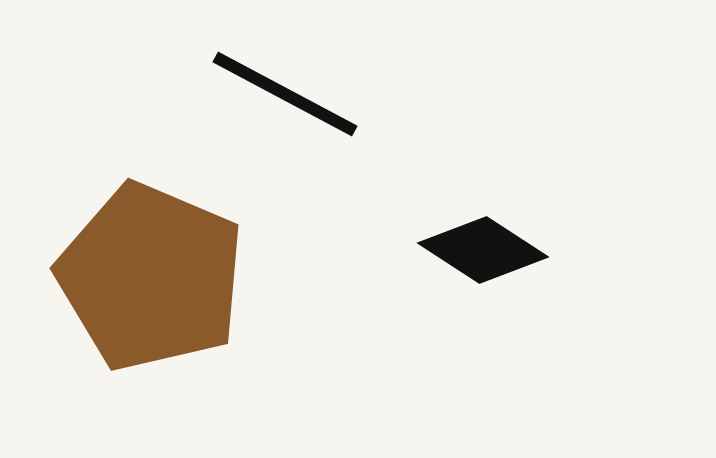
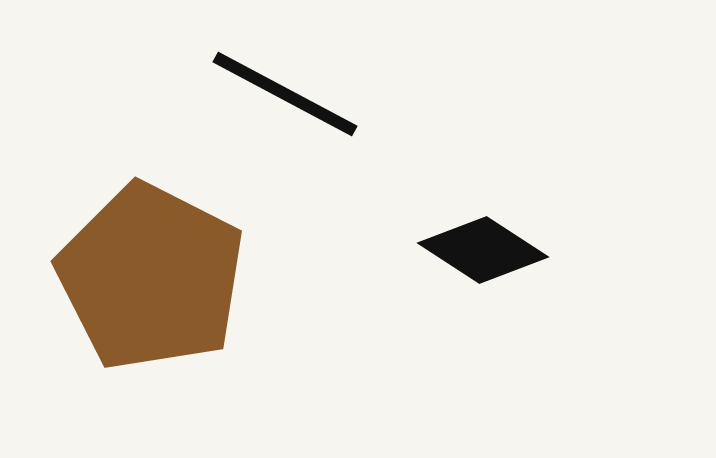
brown pentagon: rotated 4 degrees clockwise
